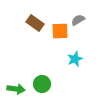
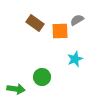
gray semicircle: moved 1 px left
green circle: moved 7 px up
